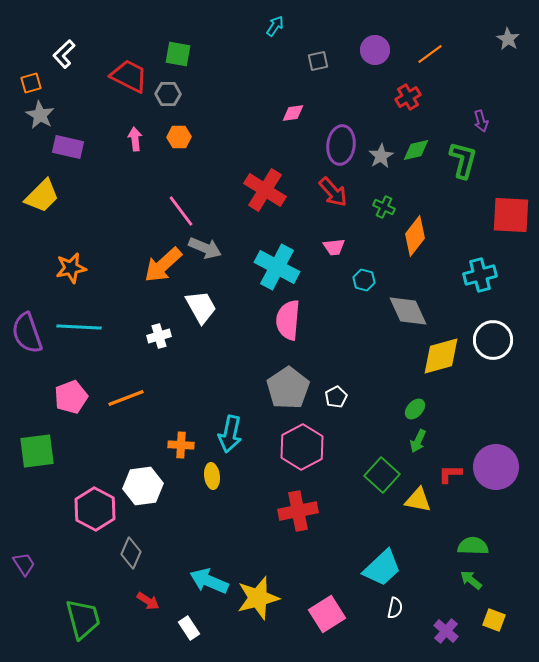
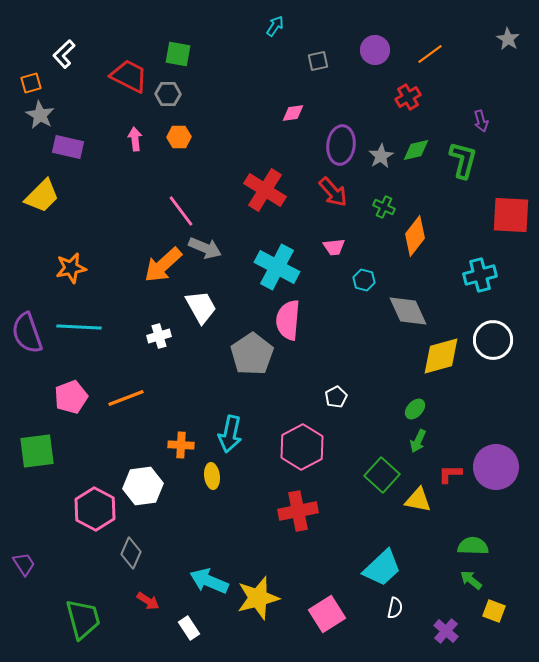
gray pentagon at (288, 388): moved 36 px left, 34 px up
yellow square at (494, 620): moved 9 px up
